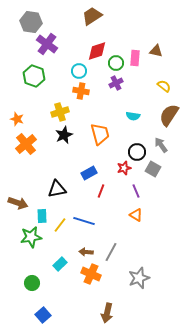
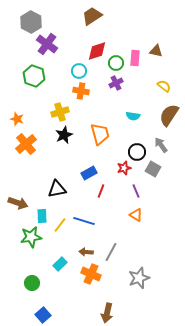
gray hexagon at (31, 22): rotated 20 degrees clockwise
